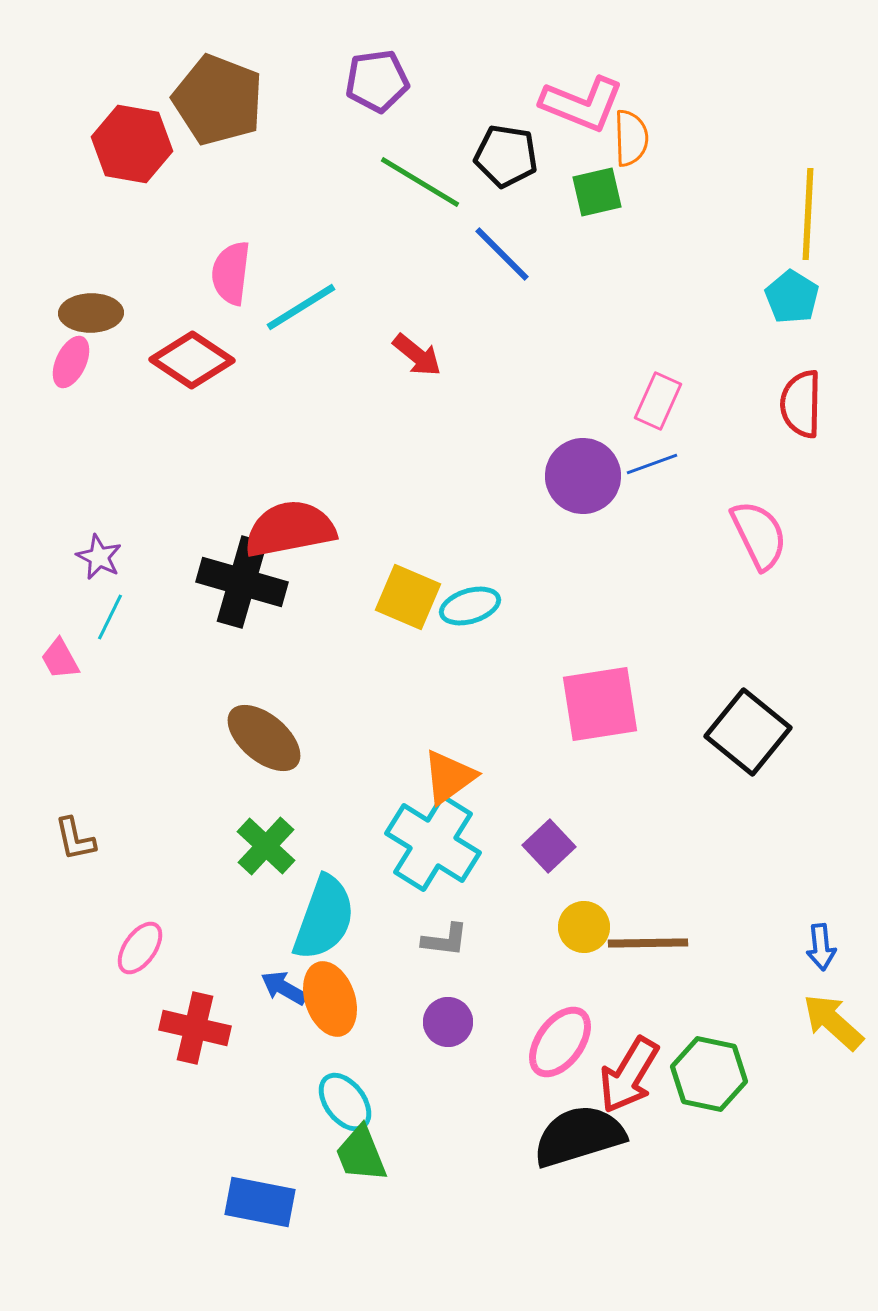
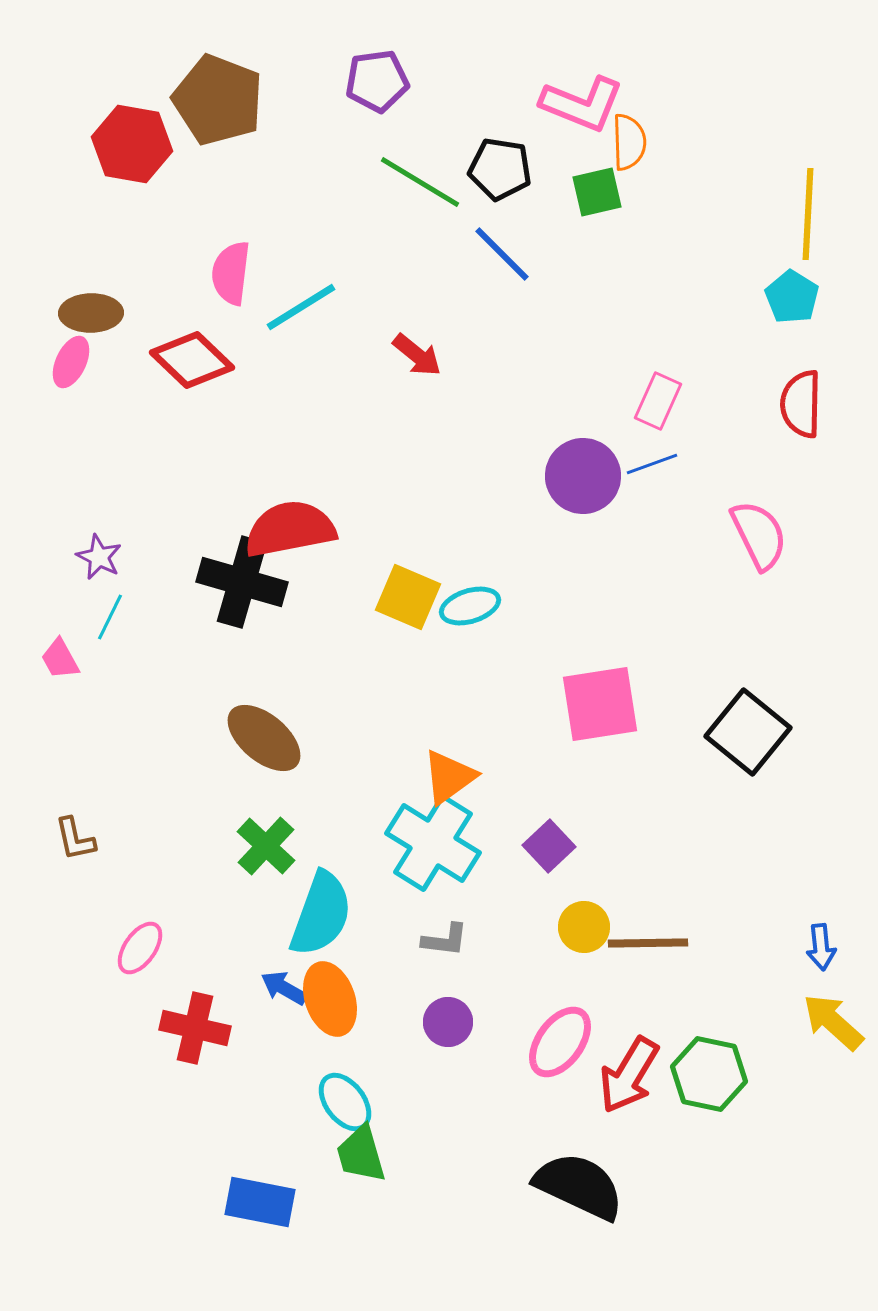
orange semicircle at (631, 138): moved 2 px left, 4 px down
black pentagon at (506, 156): moved 6 px left, 13 px down
red diamond at (192, 360): rotated 10 degrees clockwise
cyan semicircle at (324, 918): moved 3 px left, 4 px up
black semicircle at (579, 1136): moved 50 px down; rotated 42 degrees clockwise
green trapezoid at (361, 1154): rotated 6 degrees clockwise
